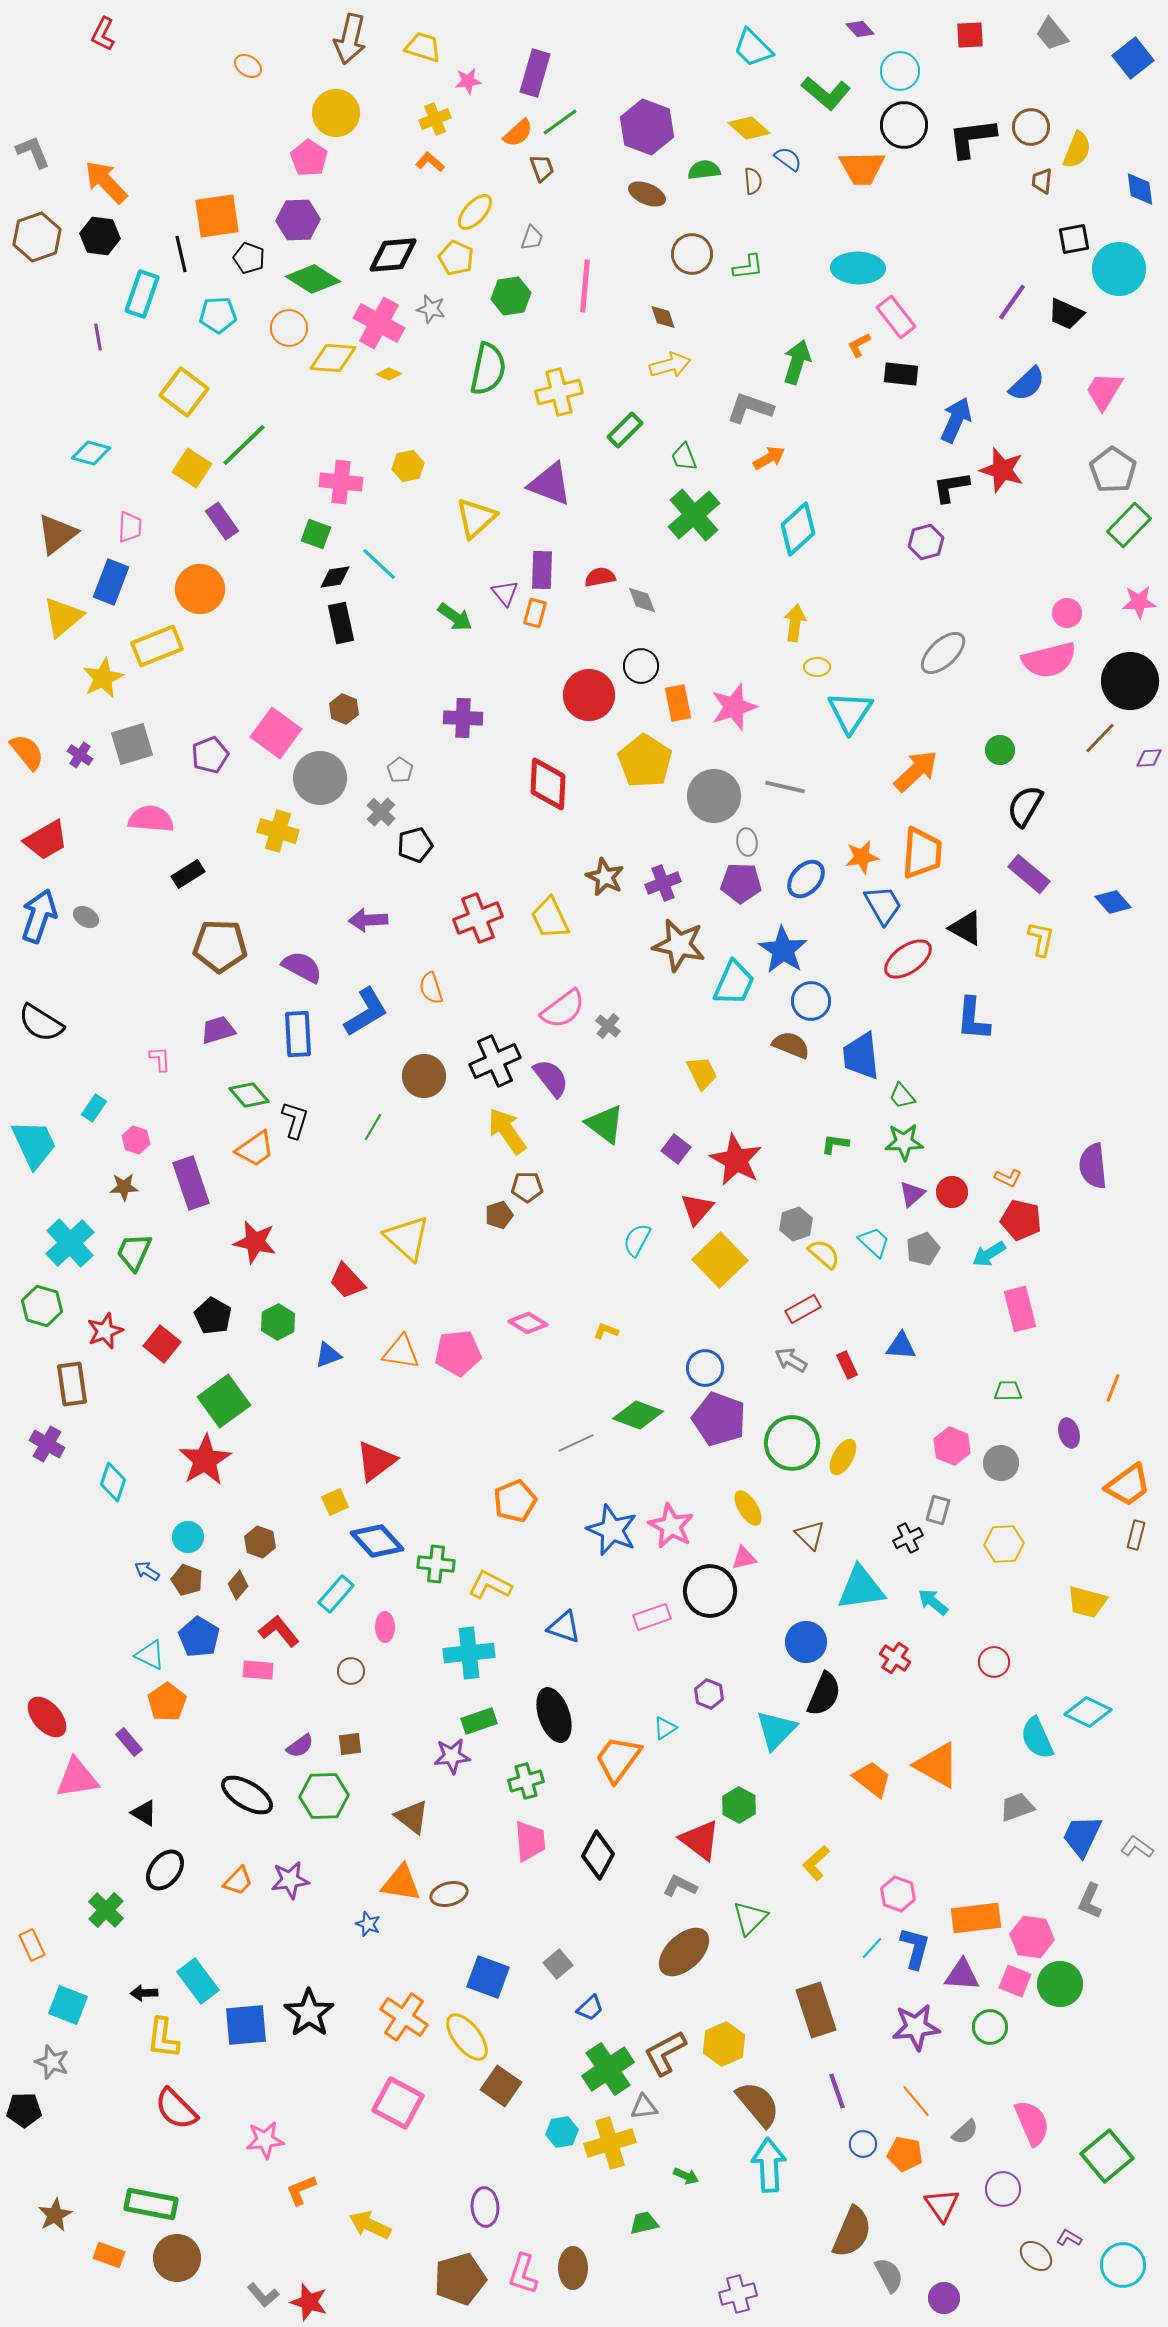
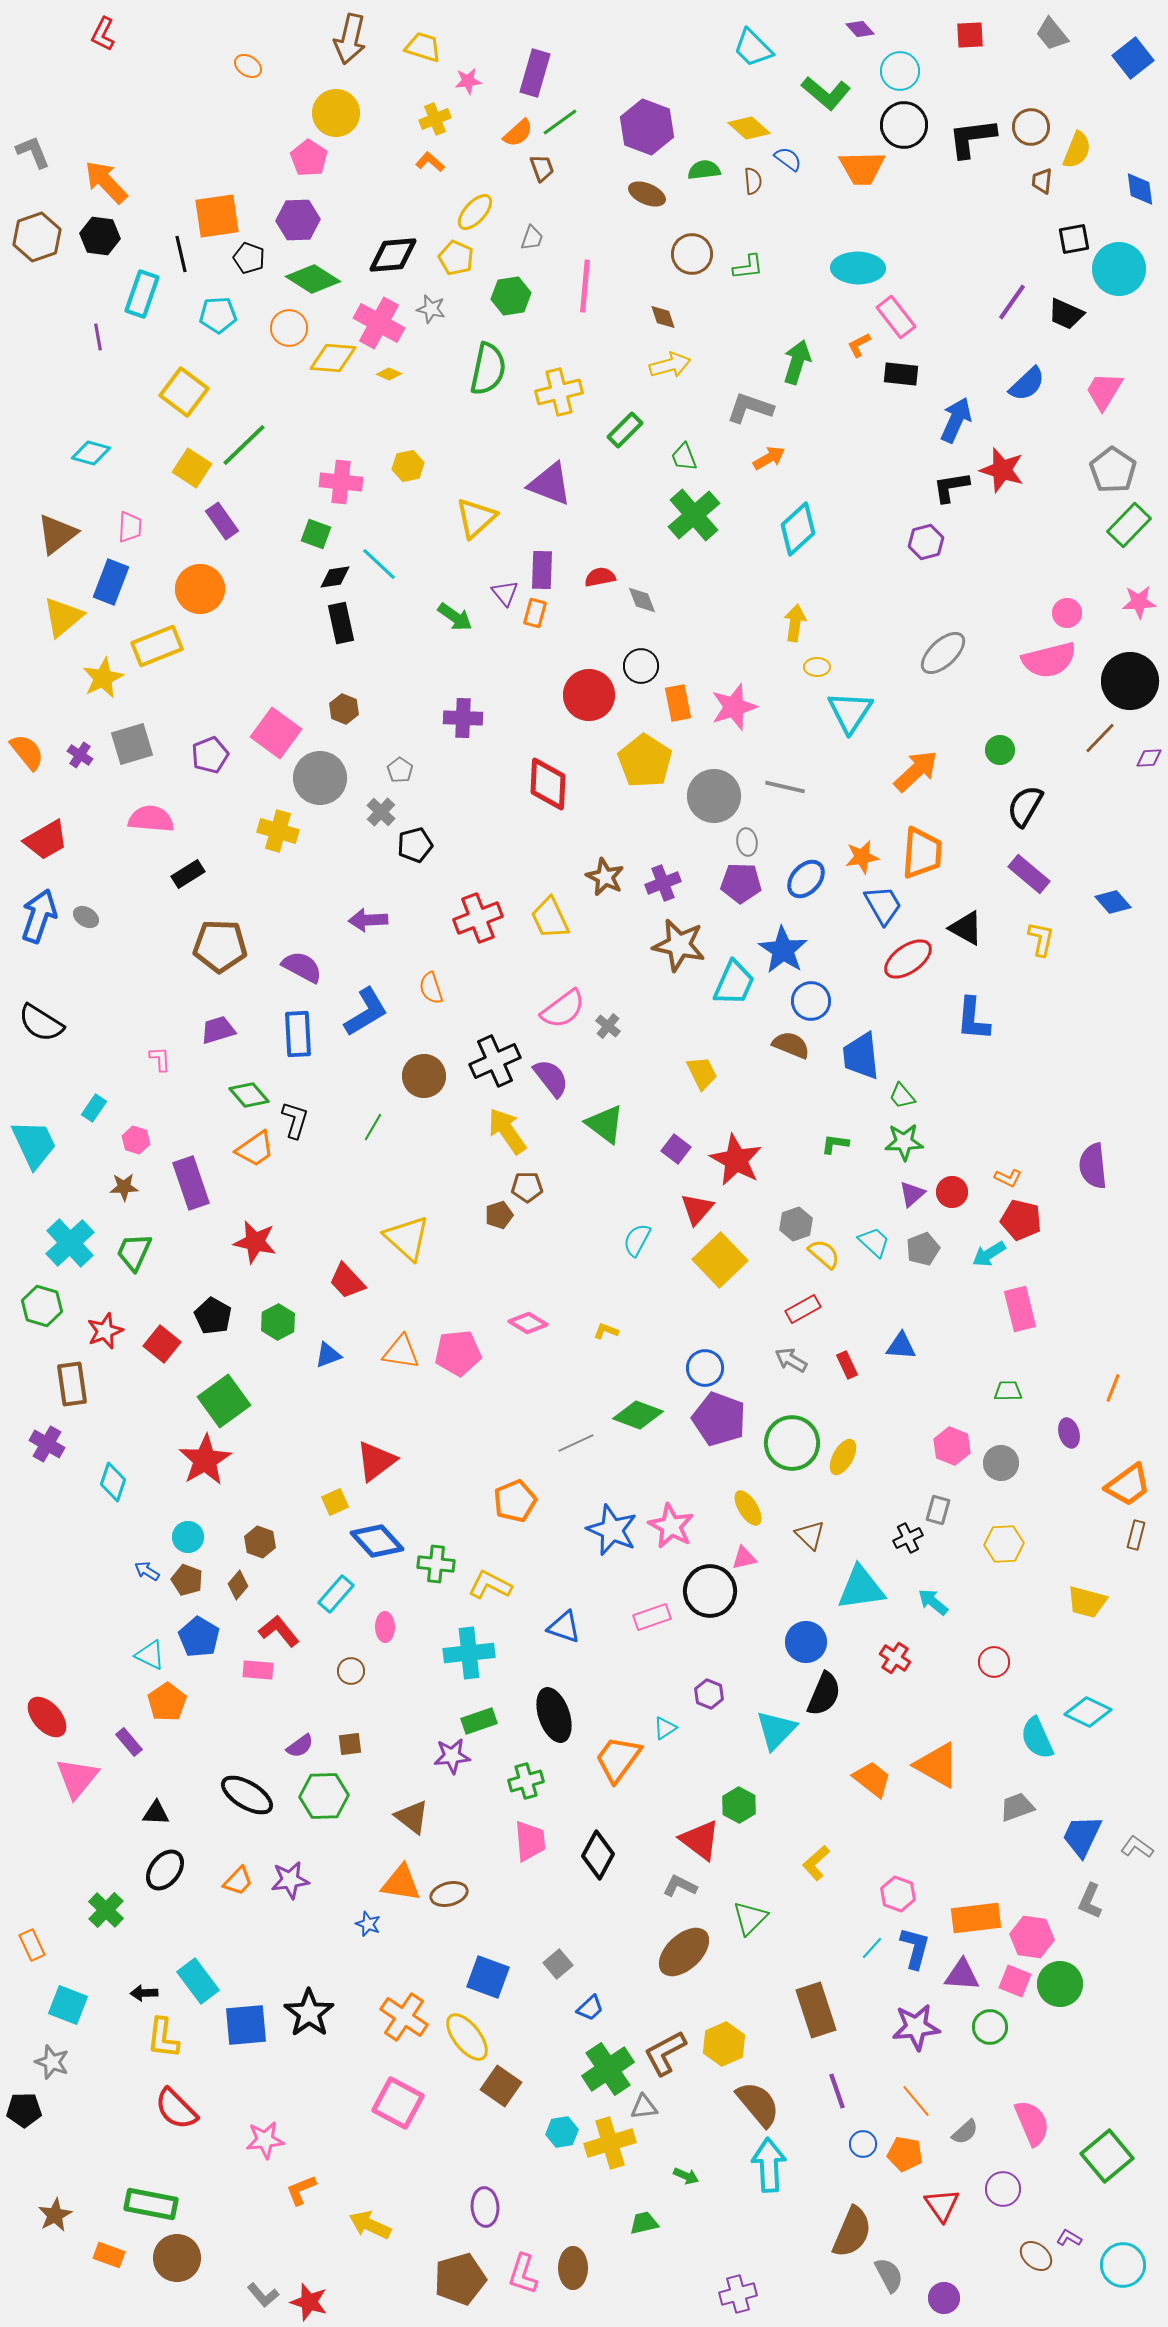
pink triangle at (77, 1778): rotated 42 degrees counterclockwise
black triangle at (144, 1813): moved 12 px right; rotated 28 degrees counterclockwise
